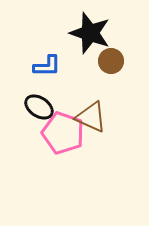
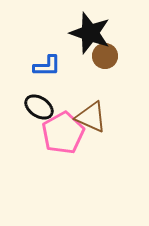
brown circle: moved 6 px left, 5 px up
pink pentagon: rotated 24 degrees clockwise
